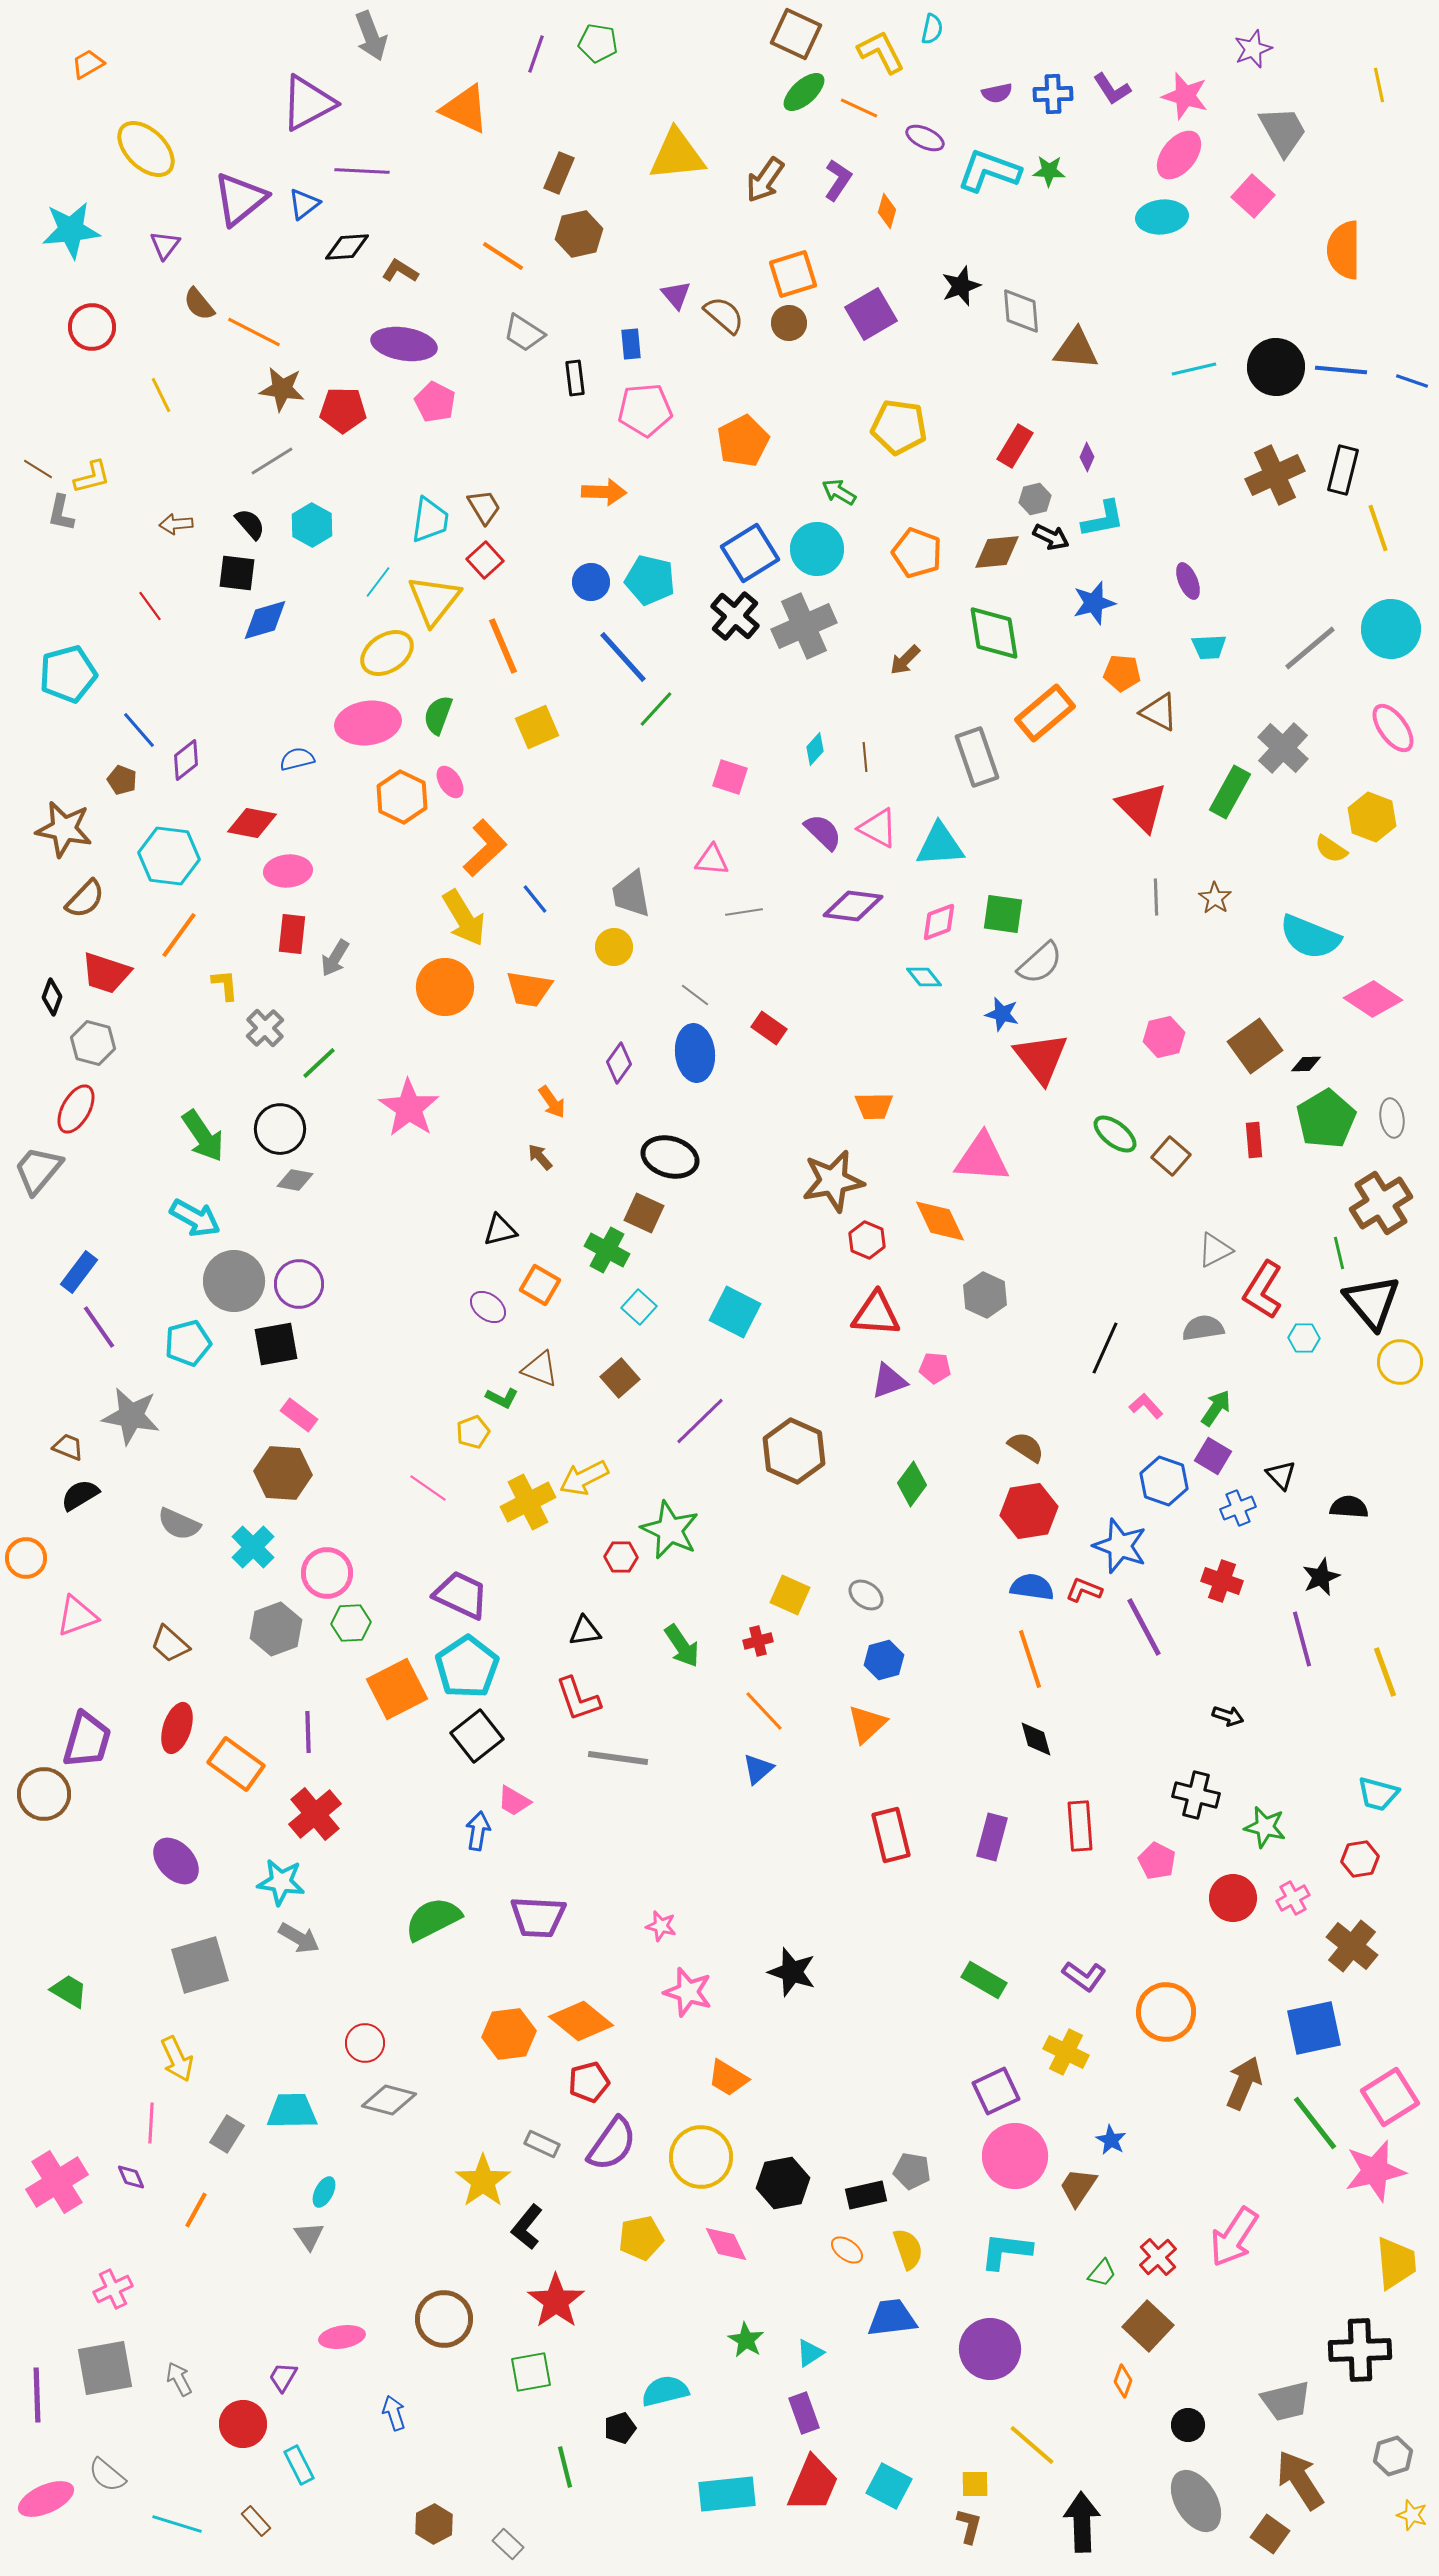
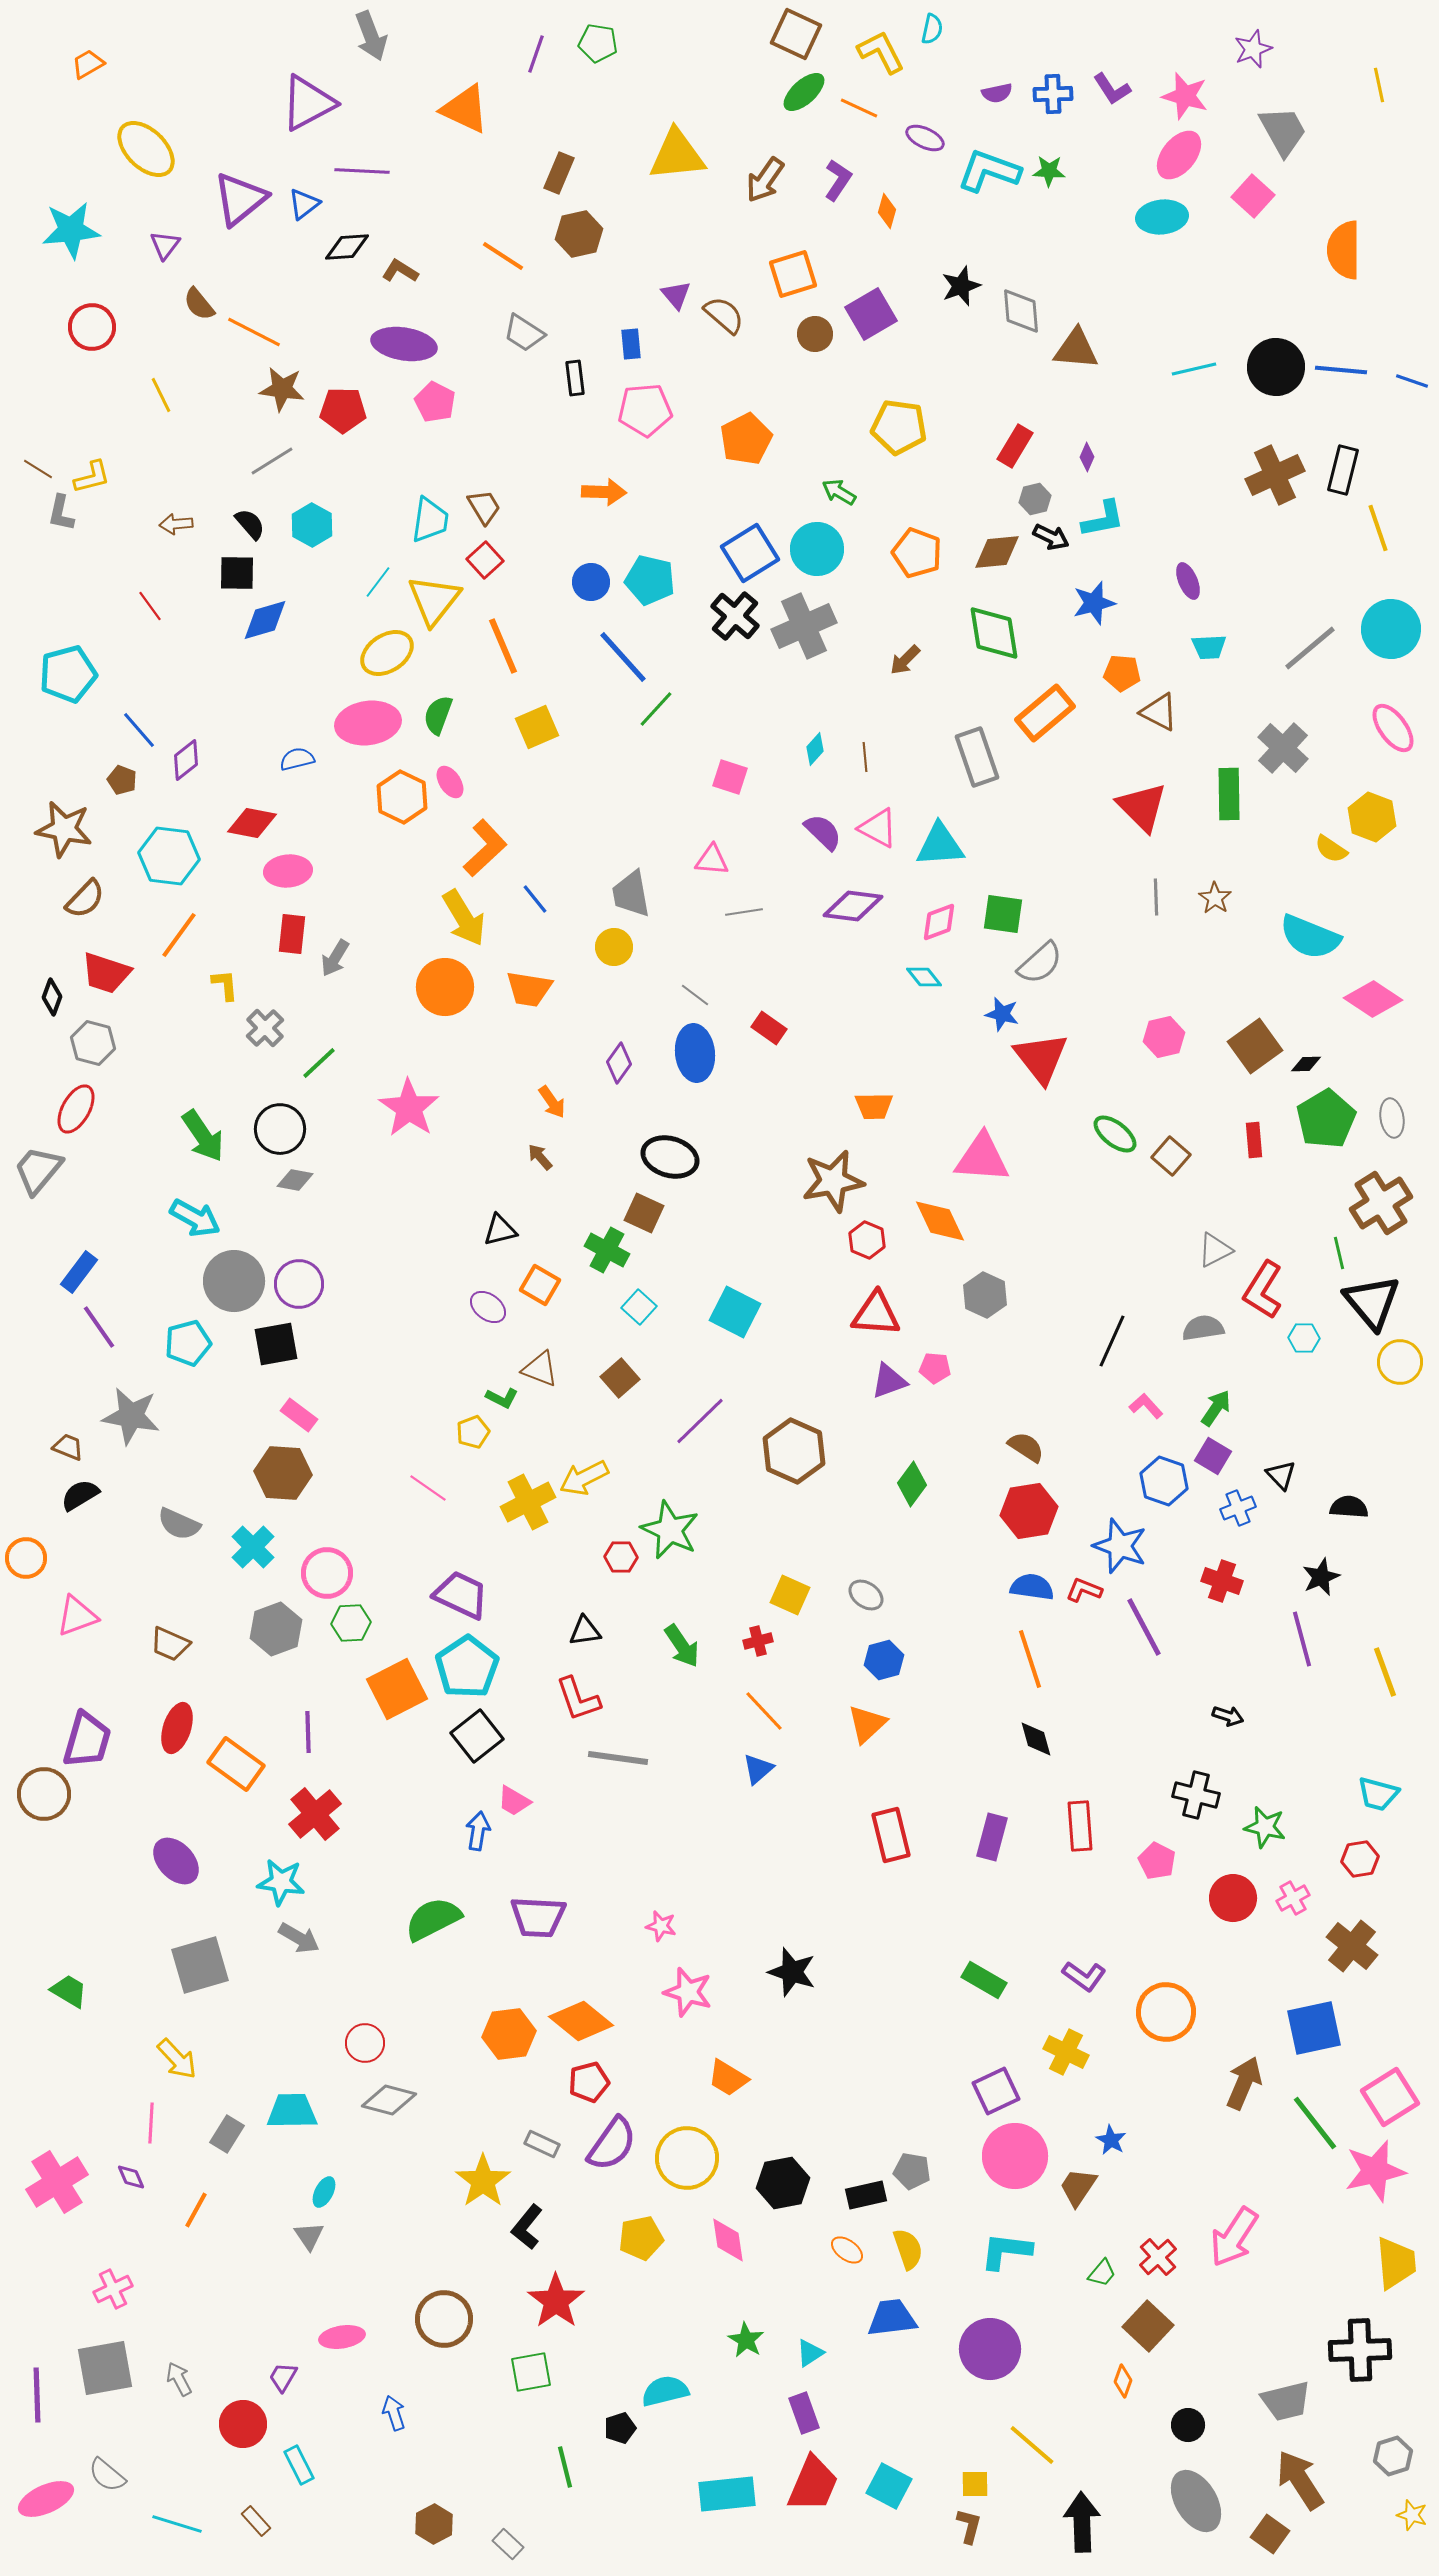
brown circle at (789, 323): moved 26 px right, 11 px down
orange pentagon at (743, 441): moved 3 px right, 2 px up
black square at (237, 573): rotated 6 degrees counterclockwise
green rectangle at (1230, 792): moved 1 px left, 2 px down; rotated 30 degrees counterclockwise
black line at (1105, 1348): moved 7 px right, 7 px up
brown trapezoid at (170, 1644): rotated 18 degrees counterclockwise
yellow arrow at (177, 2059): rotated 18 degrees counterclockwise
yellow circle at (701, 2157): moved 14 px left, 1 px down
pink diamond at (726, 2244): moved 2 px right, 4 px up; rotated 18 degrees clockwise
